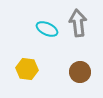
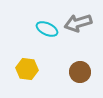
gray arrow: rotated 100 degrees counterclockwise
